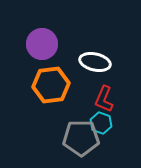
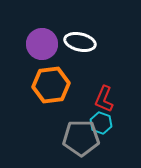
white ellipse: moved 15 px left, 20 px up
